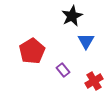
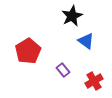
blue triangle: rotated 24 degrees counterclockwise
red pentagon: moved 4 px left
